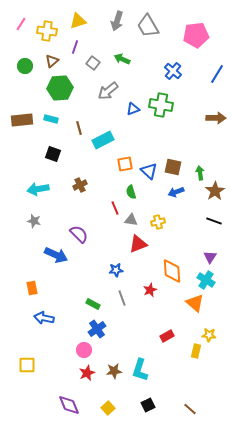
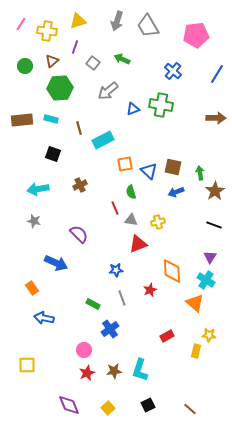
black line at (214, 221): moved 4 px down
blue arrow at (56, 255): moved 8 px down
orange rectangle at (32, 288): rotated 24 degrees counterclockwise
blue cross at (97, 329): moved 13 px right
